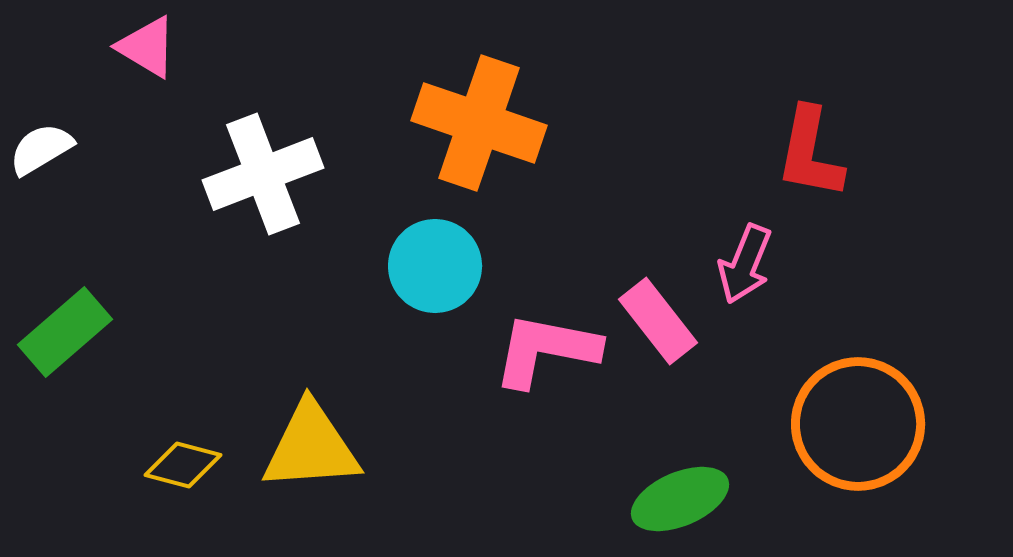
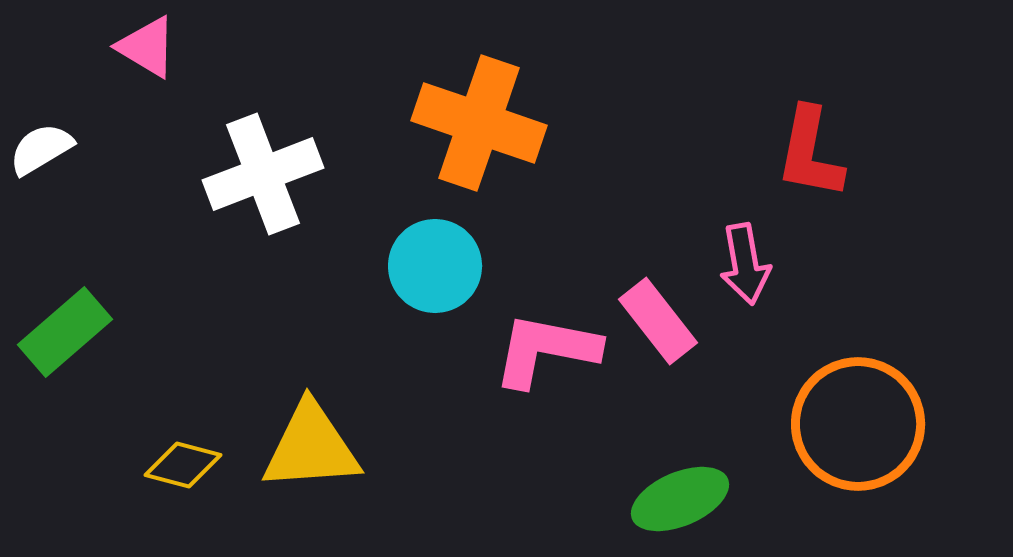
pink arrow: rotated 32 degrees counterclockwise
